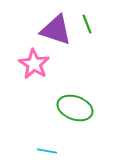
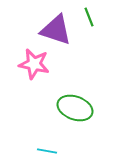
green line: moved 2 px right, 7 px up
pink star: rotated 20 degrees counterclockwise
